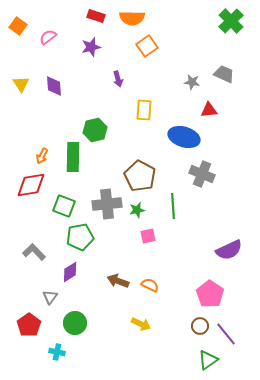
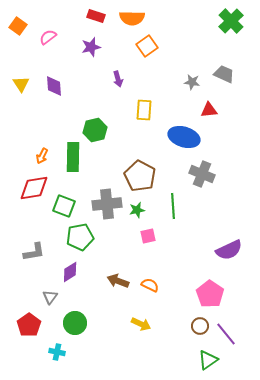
red diamond at (31, 185): moved 3 px right, 3 px down
gray L-shape at (34, 252): rotated 125 degrees clockwise
